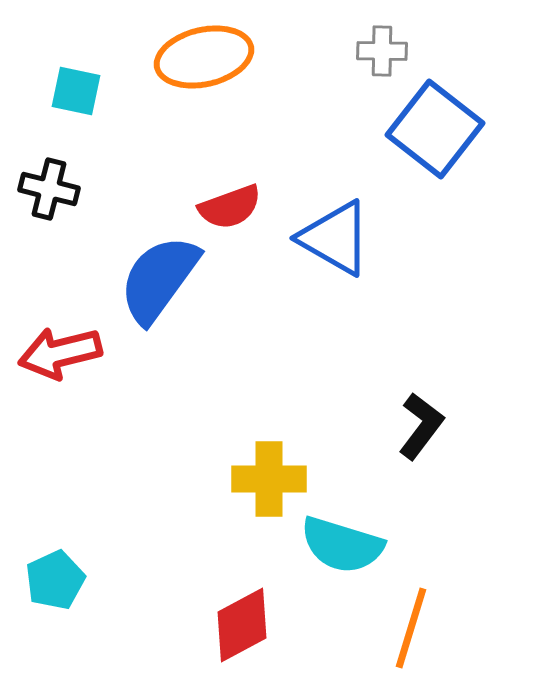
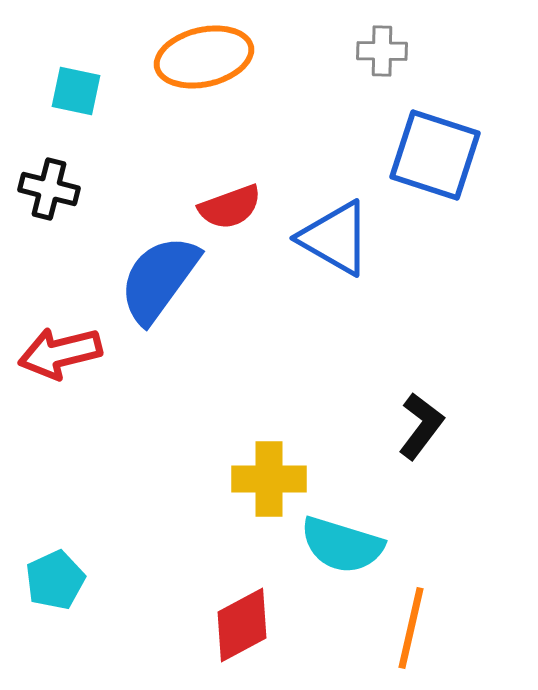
blue square: moved 26 px down; rotated 20 degrees counterclockwise
orange line: rotated 4 degrees counterclockwise
